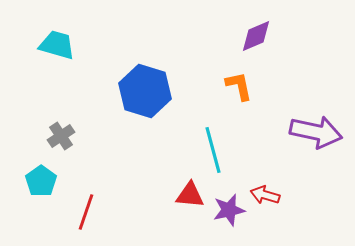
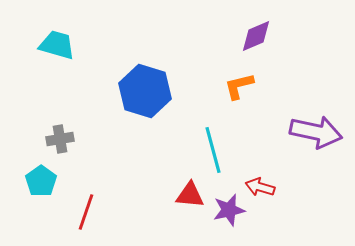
orange L-shape: rotated 92 degrees counterclockwise
gray cross: moved 1 px left, 3 px down; rotated 24 degrees clockwise
red arrow: moved 5 px left, 8 px up
